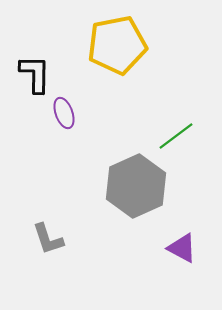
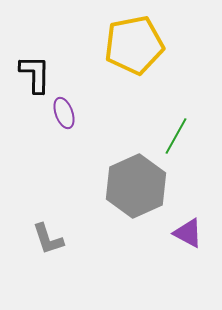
yellow pentagon: moved 17 px right
green line: rotated 24 degrees counterclockwise
purple triangle: moved 6 px right, 15 px up
